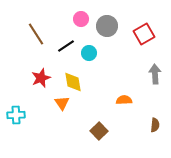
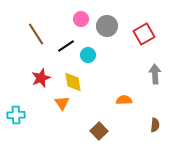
cyan circle: moved 1 px left, 2 px down
